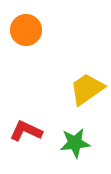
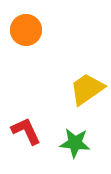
red L-shape: rotated 40 degrees clockwise
green star: rotated 12 degrees clockwise
